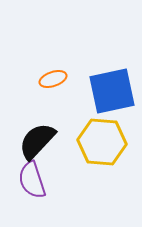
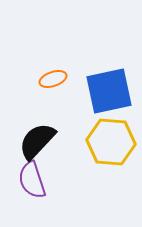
blue square: moved 3 px left
yellow hexagon: moved 9 px right
